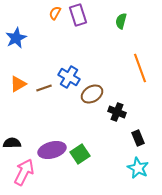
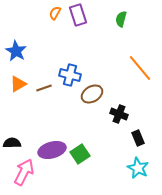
green semicircle: moved 2 px up
blue star: moved 13 px down; rotated 15 degrees counterclockwise
orange line: rotated 20 degrees counterclockwise
blue cross: moved 1 px right, 2 px up; rotated 15 degrees counterclockwise
black cross: moved 2 px right, 2 px down
